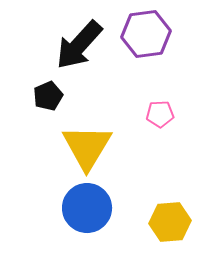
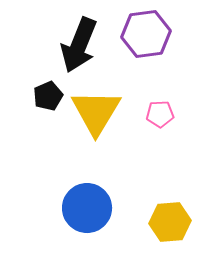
black arrow: rotated 20 degrees counterclockwise
yellow triangle: moved 9 px right, 35 px up
